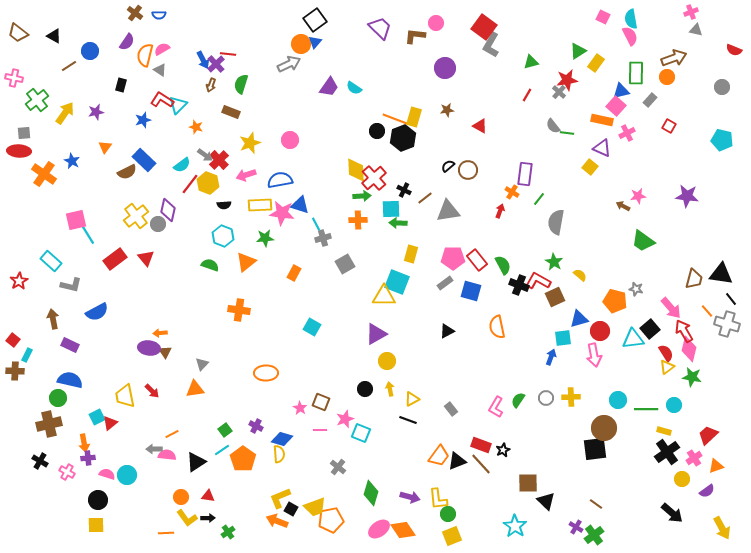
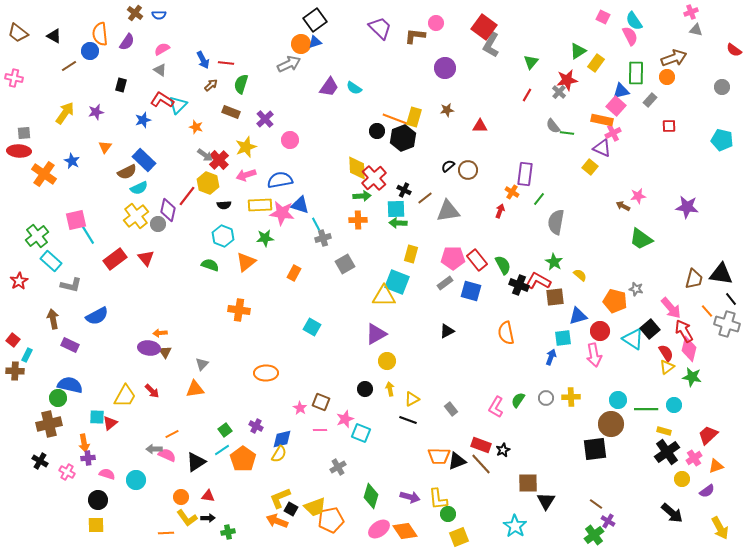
cyan semicircle at (631, 19): moved 3 px right, 2 px down; rotated 24 degrees counterclockwise
blue triangle at (315, 42): rotated 32 degrees clockwise
red semicircle at (734, 50): rotated 14 degrees clockwise
red line at (228, 54): moved 2 px left, 9 px down
orange semicircle at (145, 55): moved 45 px left, 21 px up; rotated 20 degrees counterclockwise
green triangle at (531, 62): rotated 35 degrees counterclockwise
purple cross at (216, 64): moved 49 px right, 55 px down
brown arrow at (211, 85): rotated 152 degrees counterclockwise
green cross at (37, 100): moved 136 px down
red triangle at (480, 126): rotated 28 degrees counterclockwise
red square at (669, 126): rotated 32 degrees counterclockwise
pink cross at (627, 133): moved 14 px left
yellow star at (250, 143): moved 4 px left, 4 px down
cyan semicircle at (182, 165): moved 43 px left, 23 px down; rotated 12 degrees clockwise
yellow diamond at (356, 170): moved 1 px right, 2 px up
red line at (190, 184): moved 3 px left, 12 px down
purple star at (687, 196): moved 11 px down
cyan square at (391, 209): moved 5 px right
green trapezoid at (643, 241): moved 2 px left, 2 px up
brown square at (555, 297): rotated 18 degrees clockwise
blue semicircle at (97, 312): moved 4 px down
blue triangle at (579, 319): moved 1 px left, 3 px up
orange semicircle at (497, 327): moved 9 px right, 6 px down
cyan triangle at (633, 339): rotated 40 degrees clockwise
blue semicircle at (70, 380): moved 5 px down
yellow trapezoid at (125, 396): rotated 140 degrees counterclockwise
cyan square at (97, 417): rotated 28 degrees clockwise
brown circle at (604, 428): moved 7 px right, 4 px up
blue diamond at (282, 439): rotated 30 degrees counterclockwise
yellow semicircle at (279, 454): rotated 36 degrees clockwise
pink semicircle at (167, 455): rotated 18 degrees clockwise
orange trapezoid at (439, 456): rotated 55 degrees clockwise
gray cross at (338, 467): rotated 21 degrees clockwise
cyan circle at (127, 475): moved 9 px right, 5 px down
green diamond at (371, 493): moved 3 px down
black triangle at (546, 501): rotated 18 degrees clockwise
purple cross at (576, 527): moved 32 px right, 6 px up
yellow arrow at (722, 528): moved 2 px left
orange diamond at (403, 530): moved 2 px right, 1 px down
green cross at (228, 532): rotated 24 degrees clockwise
yellow square at (452, 536): moved 7 px right, 1 px down
